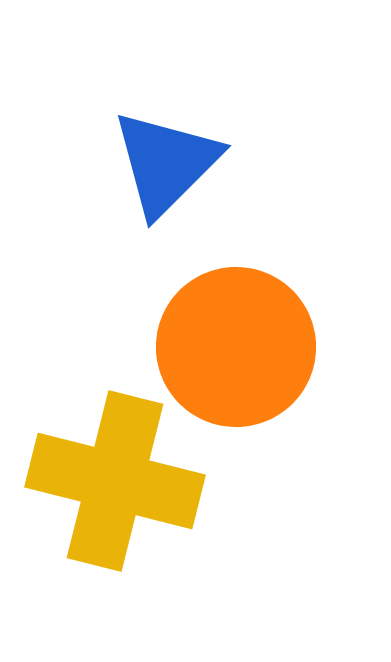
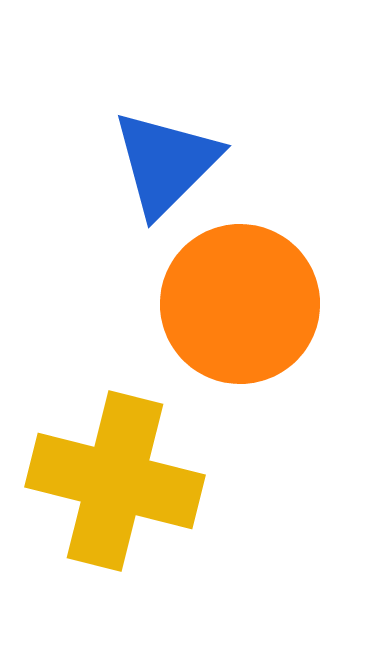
orange circle: moved 4 px right, 43 px up
